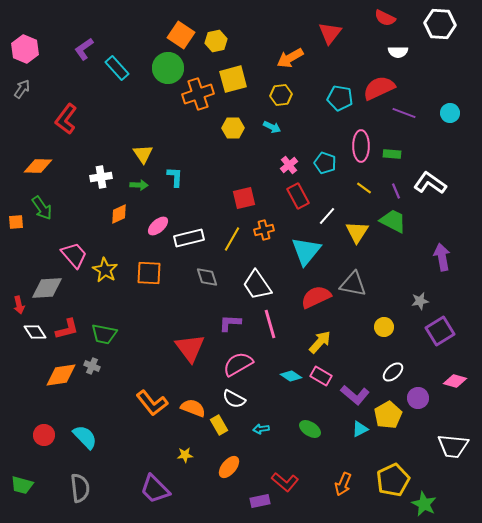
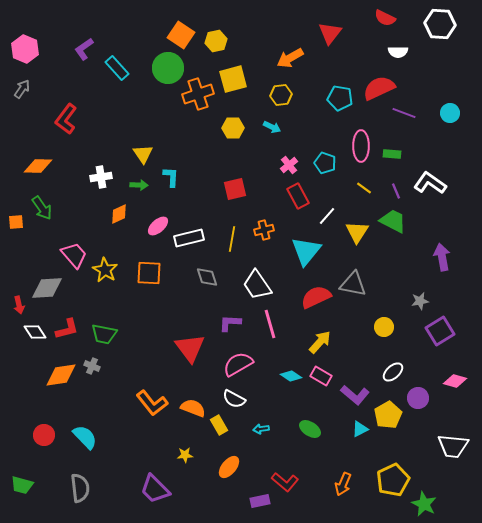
cyan L-shape at (175, 177): moved 4 px left
red square at (244, 198): moved 9 px left, 9 px up
yellow line at (232, 239): rotated 20 degrees counterclockwise
